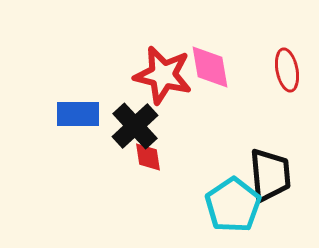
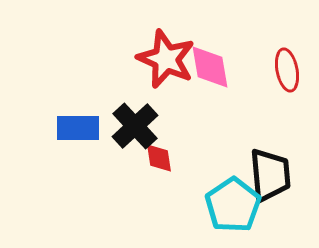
red star: moved 3 px right, 16 px up; rotated 10 degrees clockwise
blue rectangle: moved 14 px down
red diamond: moved 11 px right, 1 px down
